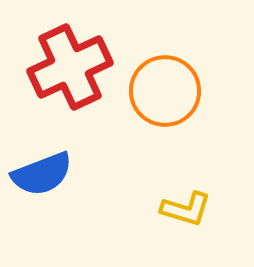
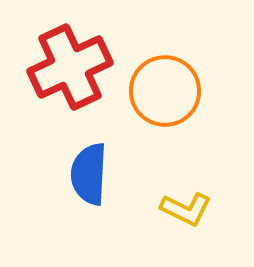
blue semicircle: moved 47 px right; rotated 114 degrees clockwise
yellow L-shape: rotated 9 degrees clockwise
